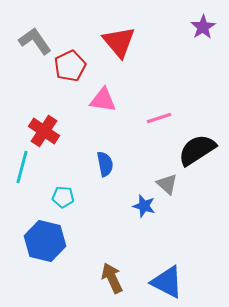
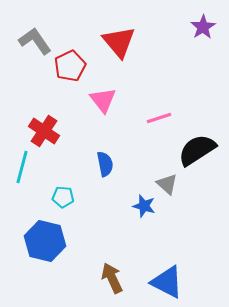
pink triangle: rotated 44 degrees clockwise
